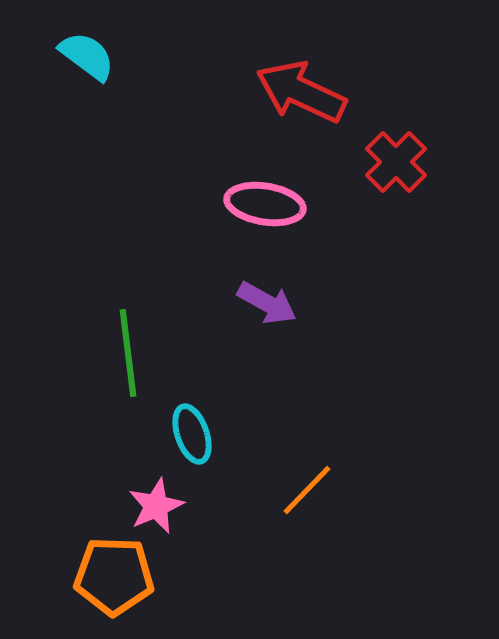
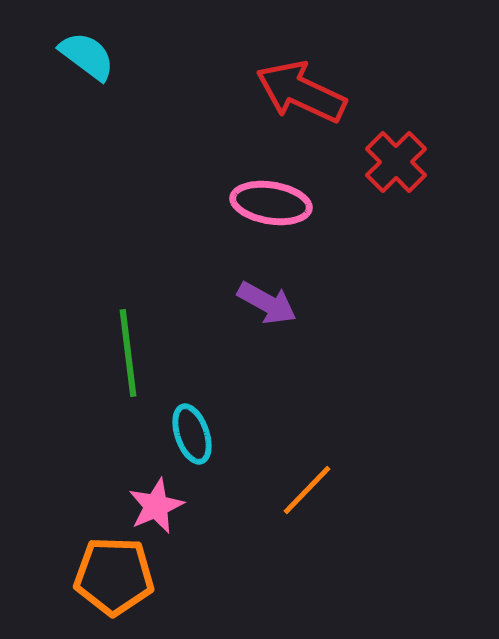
pink ellipse: moved 6 px right, 1 px up
